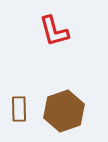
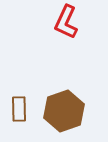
red L-shape: moved 12 px right, 9 px up; rotated 40 degrees clockwise
